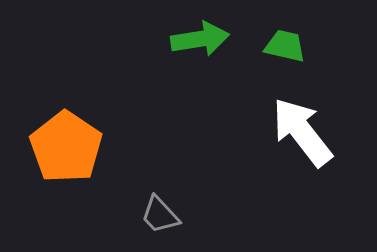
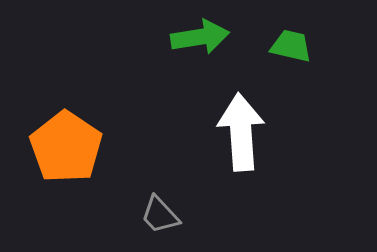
green arrow: moved 2 px up
green trapezoid: moved 6 px right
white arrow: moved 61 px left; rotated 34 degrees clockwise
